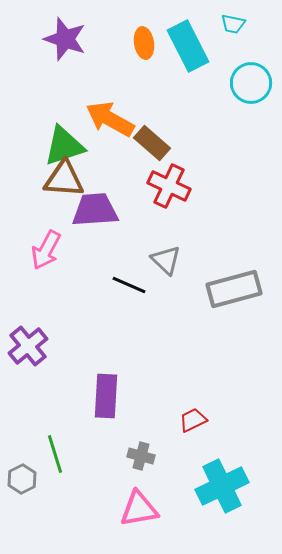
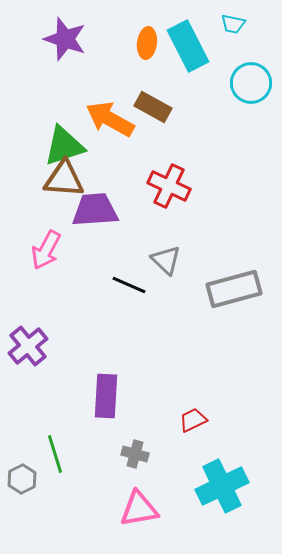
orange ellipse: moved 3 px right; rotated 16 degrees clockwise
brown rectangle: moved 1 px right, 36 px up; rotated 12 degrees counterclockwise
gray cross: moved 6 px left, 2 px up
